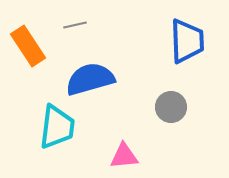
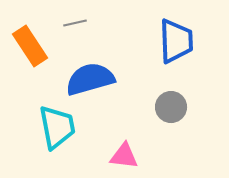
gray line: moved 2 px up
blue trapezoid: moved 11 px left
orange rectangle: moved 2 px right
cyan trapezoid: rotated 18 degrees counterclockwise
pink triangle: rotated 12 degrees clockwise
